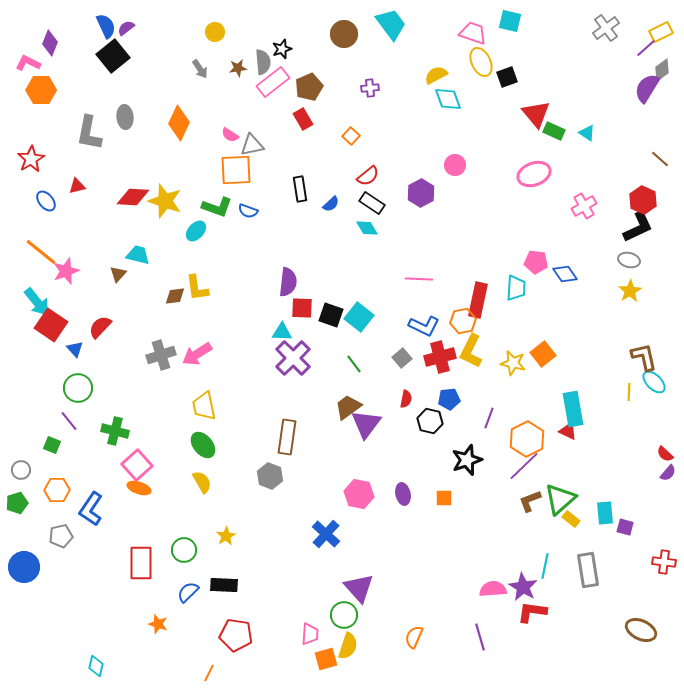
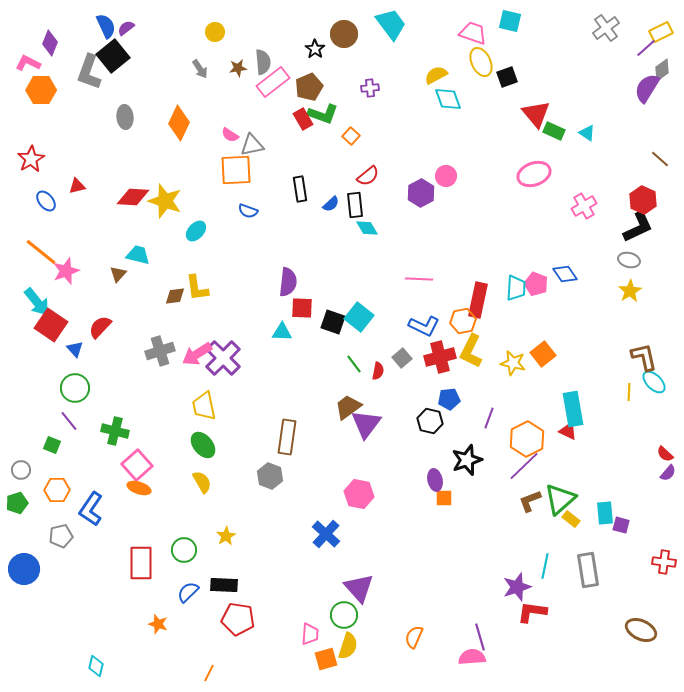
black star at (282, 49): moved 33 px right; rotated 18 degrees counterclockwise
gray L-shape at (89, 133): moved 61 px up; rotated 9 degrees clockwise
pink circle at (455, 165): moved 9 px left, 11 px down
black rectangle at (372, 203): moved 17 px left, 2 px down; rotated 50 degrees clockwise
green L-shape at (217, 207): moved 106 px right, 93 px up
pink pentagon at (536, 262): moved 22 px down; rotated 15 degrees clockwise
black square at (331, 315): moved 2 px right, 7 px down
gray cross at (161, 355): moved 1 px left, 4 px up
purple cross at (293, 358): moved 70 px left
green circle at (78, 388): moved 3 px left
red semicircle at (406, 399): moved 28 px left, 28 px up
purple ellipse at (403, 494): moved 32 px right, 14 px up
purple square at (625, 527): moved 4 px left, 2 px up
blue circle at (24, 567): moved 2 px down
purple star at (523, 587): moved 6 px left; rotated 24 degrees clockwise
pink semicircle at (493, 589): moved 21 px left, 68 px down
red pentagon at (236, 635): moved 2 px right, 16 px up
